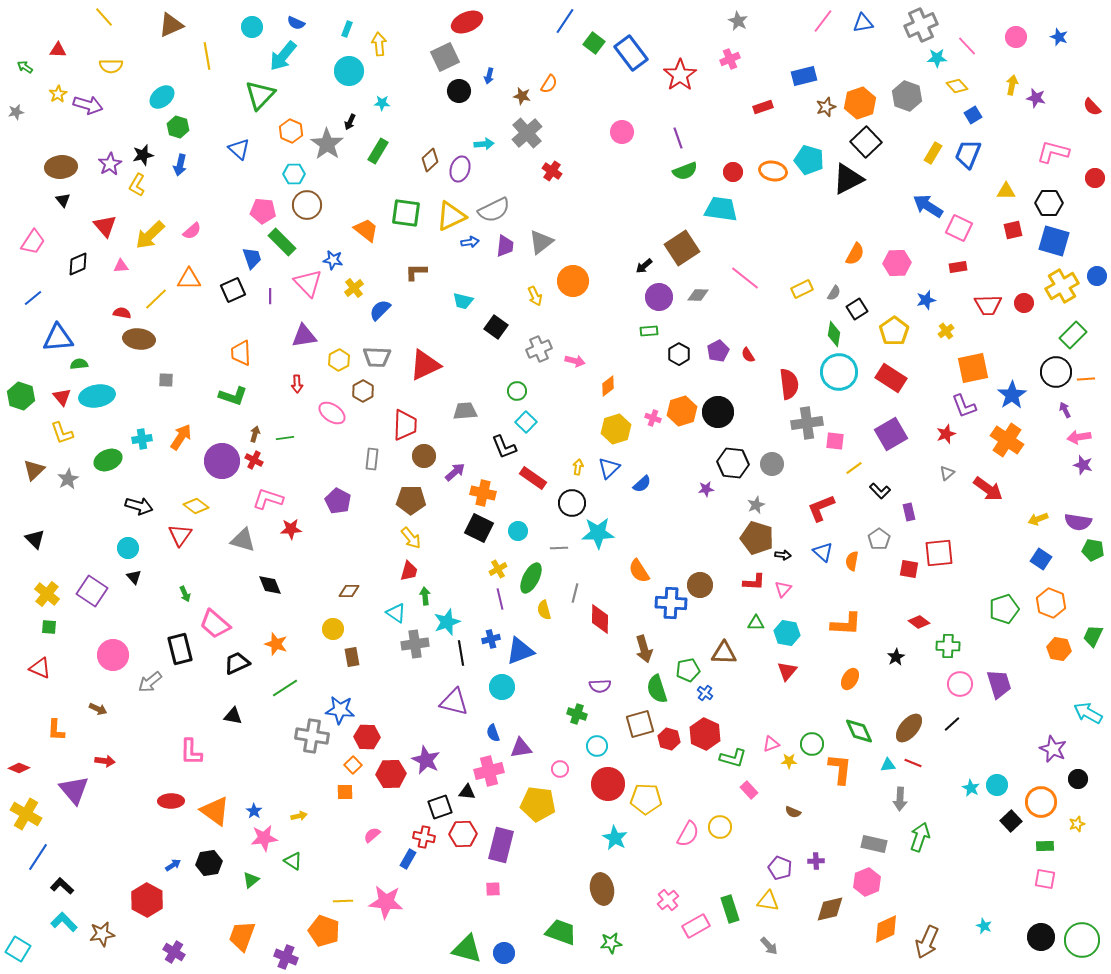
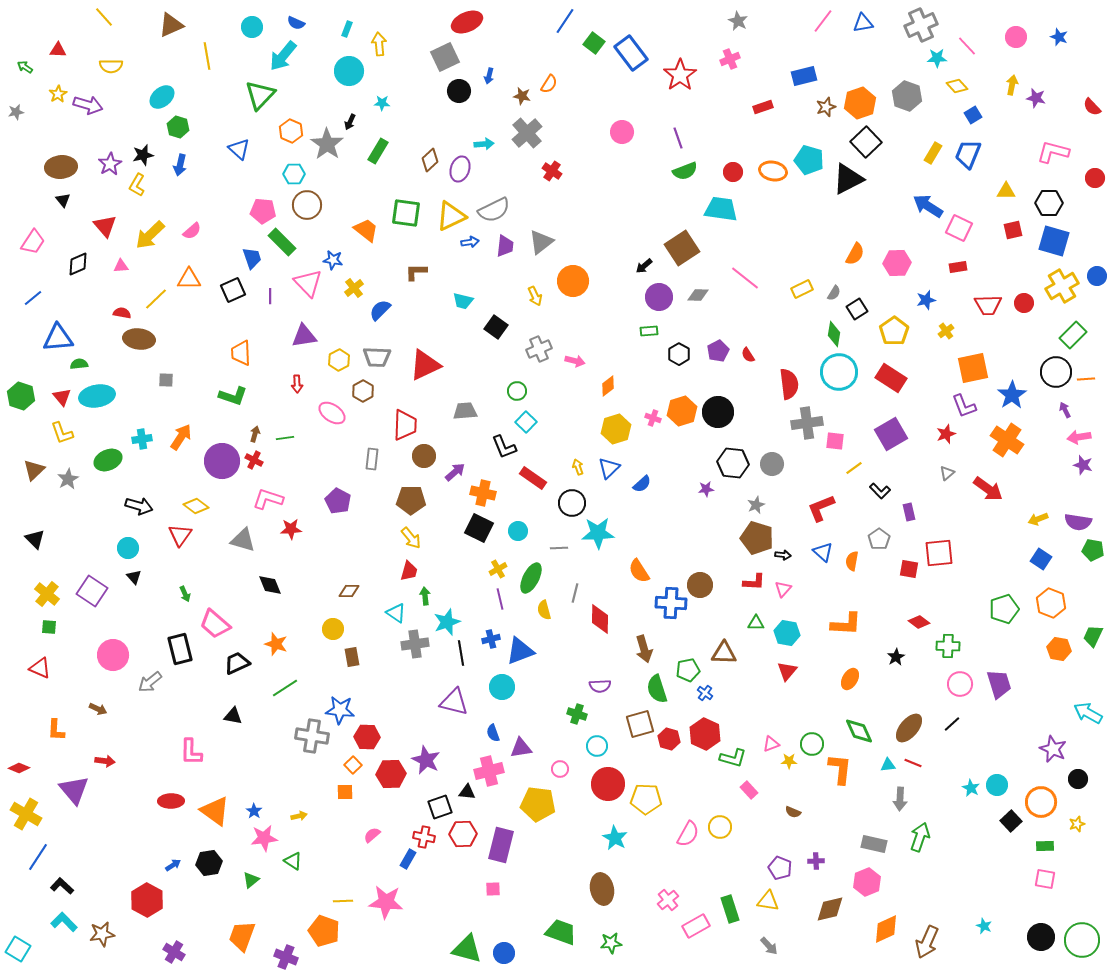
yellow arrow at (578, 467): rotated 28 degrees counterclockwise
